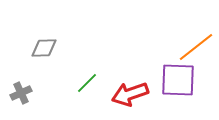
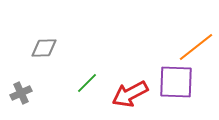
purple square: moved 2 px left, 2 px down
red arrow: rotated 9 degrees counterclockwise
